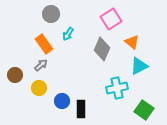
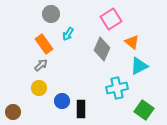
brown circle: moved 2 px left, 37 px down
